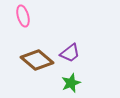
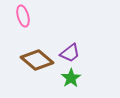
green star: moved 5 px up; rotated 12 degrees counterclockwise
